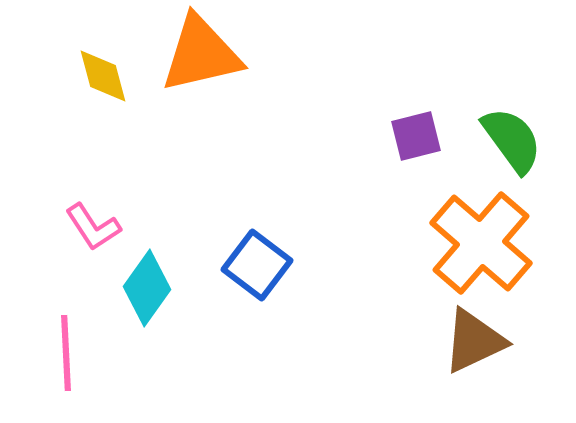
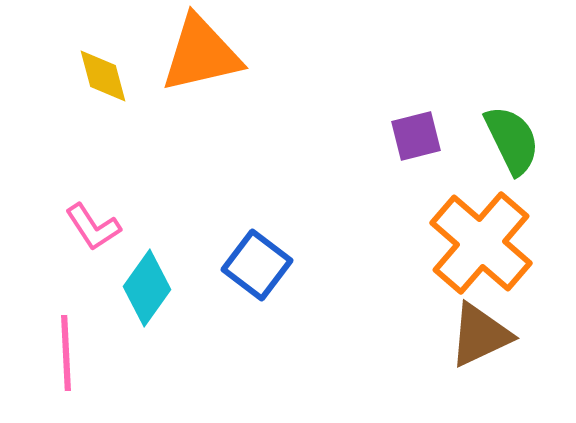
green semicircle: rotated 10 degrees clockwise
brown triangle: moved 6 px right, 6 px up
